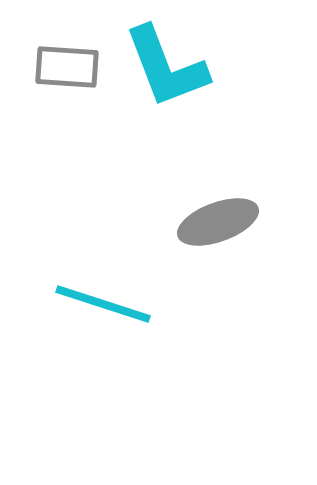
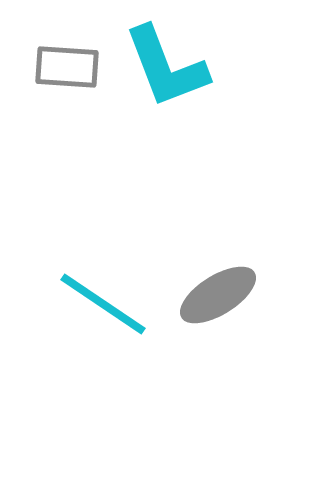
gray ellipse: moved 73 px down; rotated 12 degrees counterclockwise
cyan line: rotated 16 degrees clockwise
